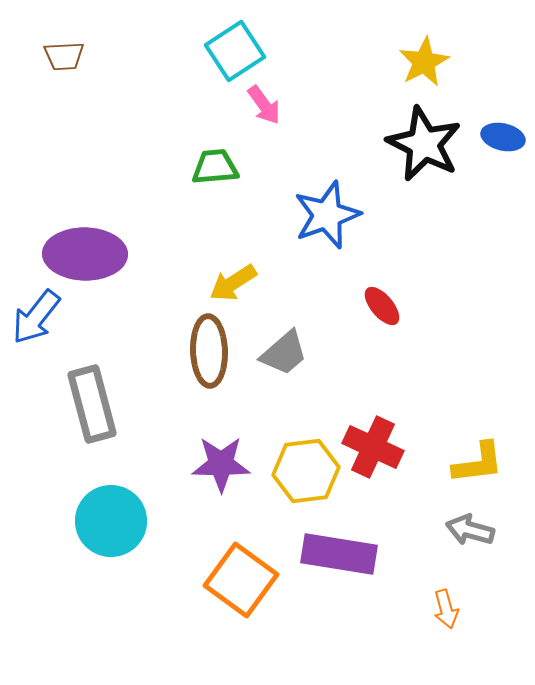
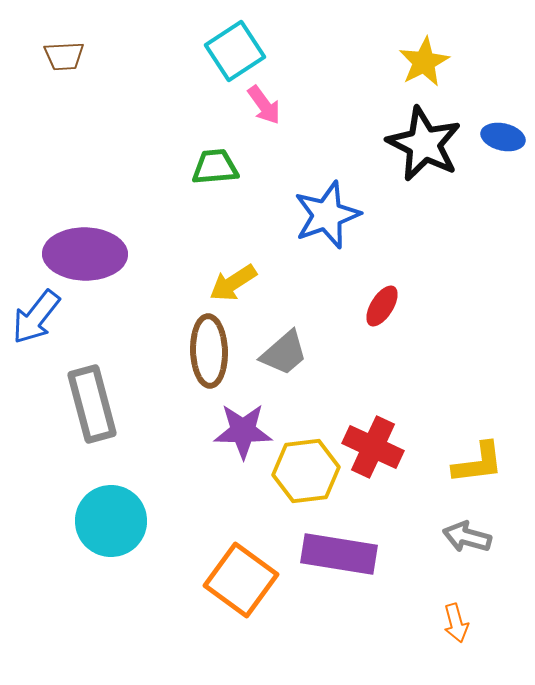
red ellipse: rotated 72 degrees clockwise
purple star: moved 22 px right, 33 px up
gray arrow: moved 3 px left, 7 px down
orange arrow: moved 10 px right, 14 px down
